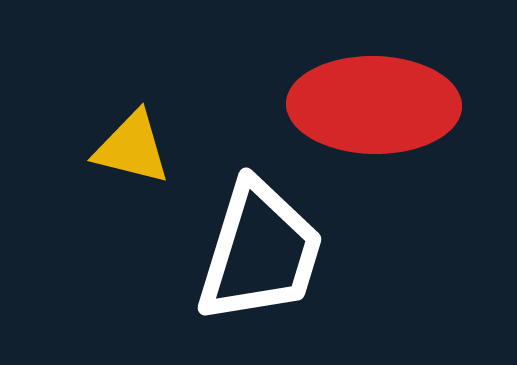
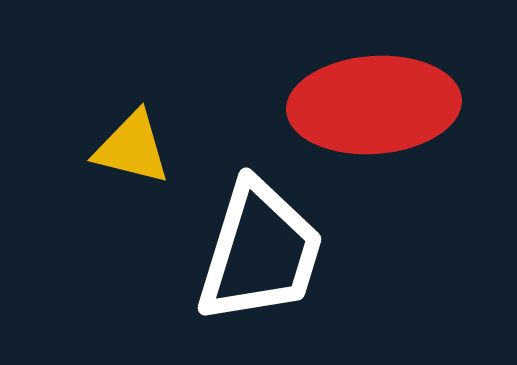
red ellipse: rotated 5 degrees counterclockwise
